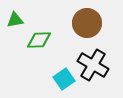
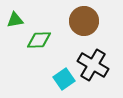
brown circle: moved 3 px left, 2 px up
